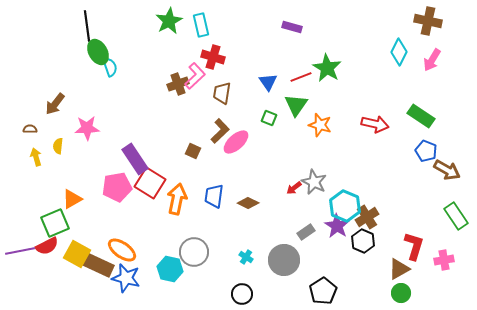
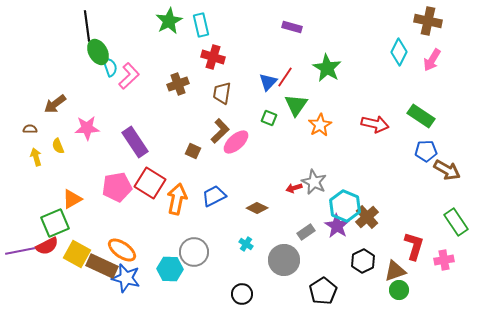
pink L-shape at (195, 76): moved 66 px left
red line at (301, 77): moved 16 px left; rotated 35 degrees counterclockwise
blue triangle at (268, 82): rotated 18 degrees clockwise
brown arrow at (55, 104): rotated 15 degrees clockwise
orange star at (320, 125): rotated 25 degrees clockwise
yellow semicircle at (58, 146): rotated 28 degrees counterclockwise
blue pentagon at (426, 151): rotated 25 degrees counterclockwise
purple rectangle at (135, 159): moved 17 px up
red arrow at (294, 188): rotated 21 degrees clockwise
blue trapezoid at (214, 196): rotated 55 degrees clockwise
brown diamond at (248, 203): moved 9 px right, 5 px down
green rectangle at (456, 216): moved 6 px down
brown cross at (367, 217): rotated 10 degrees counterclockwise
black hexagon at (363, 241): moved 20 px down; rotated 10 degrees clockwise
cyan cross at (246, 257): moved 13 px up
brown rectangle at (98, 265): moved 4 px right, 1 px down
cyan hexagon at (170, 269): rotated 10 degrees counterclockwise
brown triangle at (399, 269): moved 4 px left, 2 px down; rotated 10 degrees clockwise
green circle at (401, 293): moved 2 px left, 3 px up
